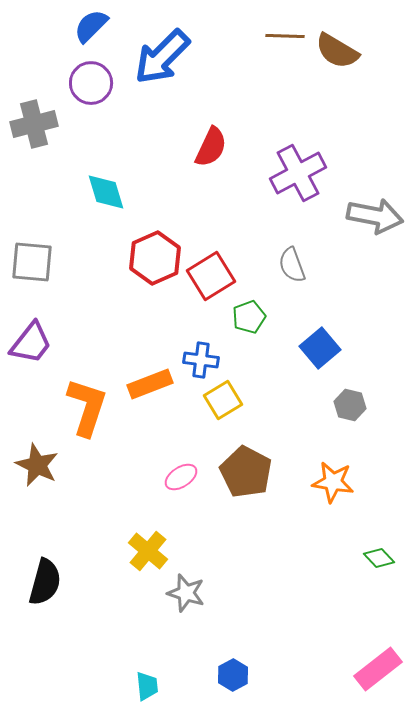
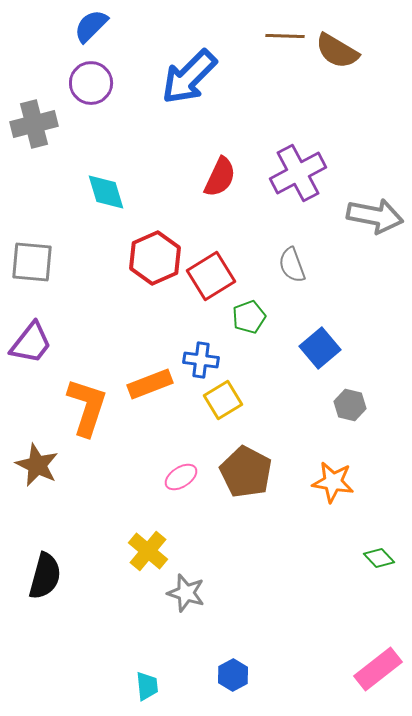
blue arrow: moved 27 px right, 20 px down
red semicircle: moved 9 px right, 30 px down
black semicircle: moved 6 px up
